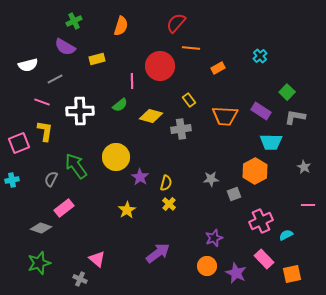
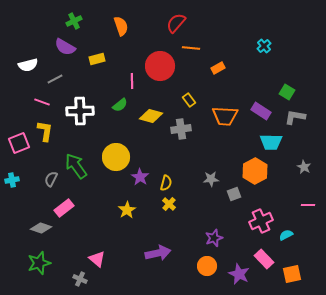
orange semicircle at (121, 26): rotated 36 degrees counterclockwise
cyan cross at (260, 56): moved 4 px right, 10 px up
green square at (287, 92): rotated 14 degrees counterclockwise
purple arrow at (158, 253): rotated 25 degrees clockwise
purple star at (236, 273): moved 3 px right, 1 px down
